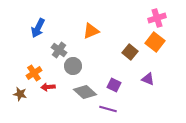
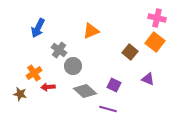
pink cross: rotated 30 degrees clockwise
gray diamond: moved 1 px up
